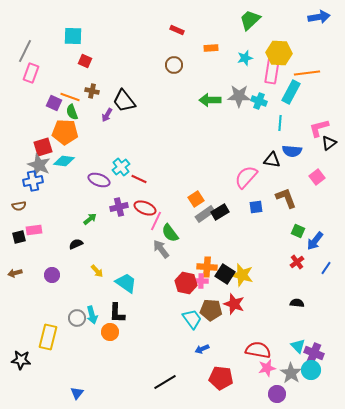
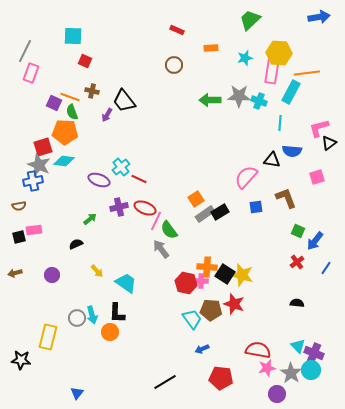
pink square at (317, 177): rotated 21 degrees clockwise
green semicircle at (170, 233): moved 1 px left, 3 px up
